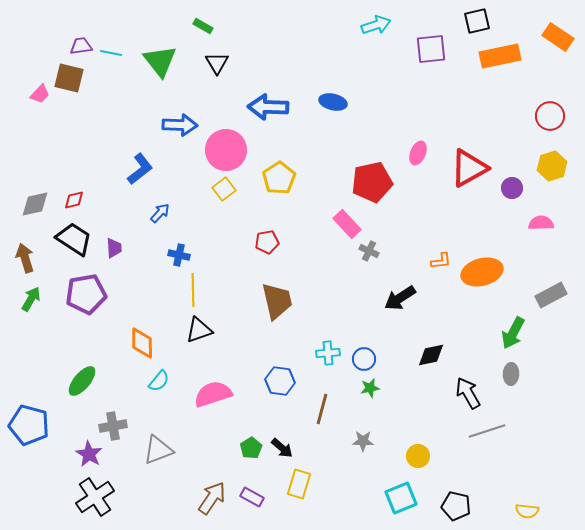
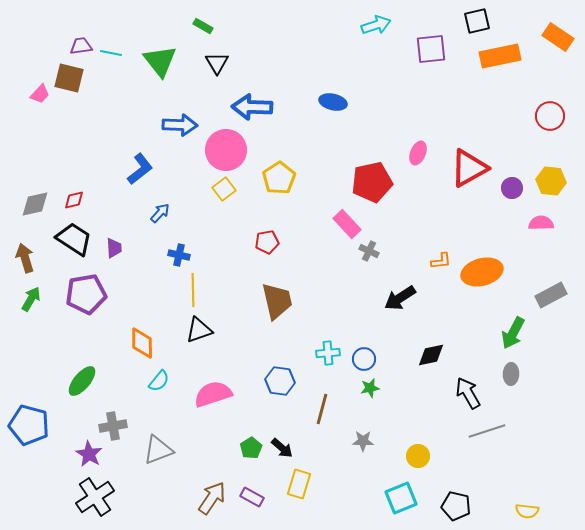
blue arrow at (268, 107): moved 16 px left
yellow hexagon at (552, 166): moved 1 px left, 15 px down; rotated 24 degrees clockwise
